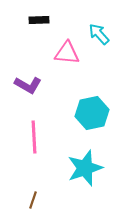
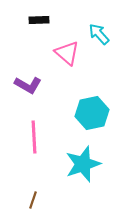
pink triangle: rotated 36 degrees clockwise
cyan star: moved 2 px left, 4 px up
